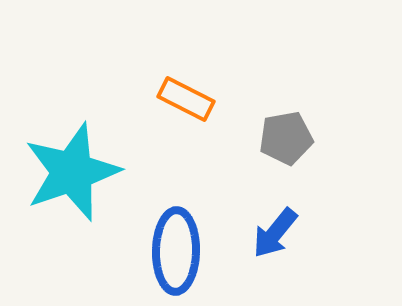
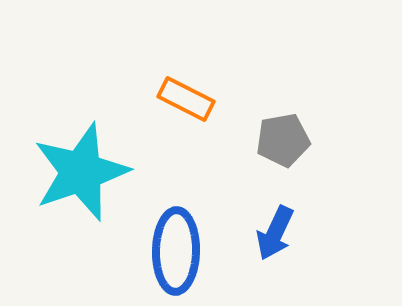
gray pentagon: moved 3 px left, 2 px down
cyan star: moved 9 px right
blue arrow: rotated 14 degrees counterclockwise
